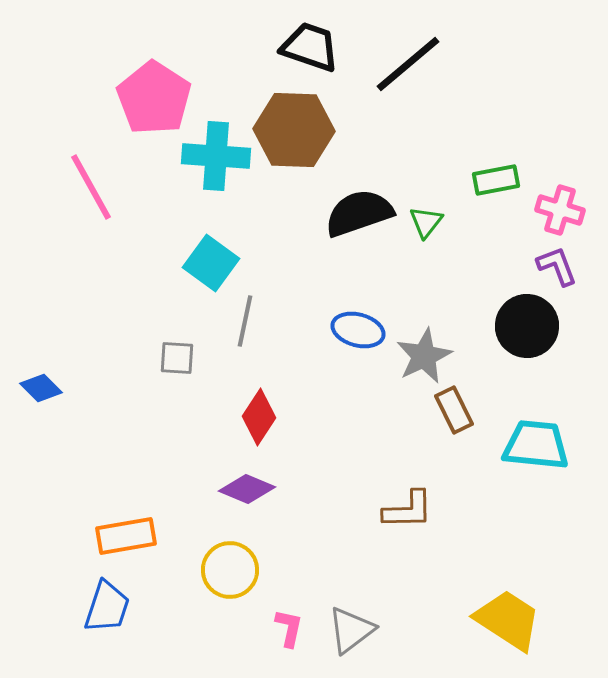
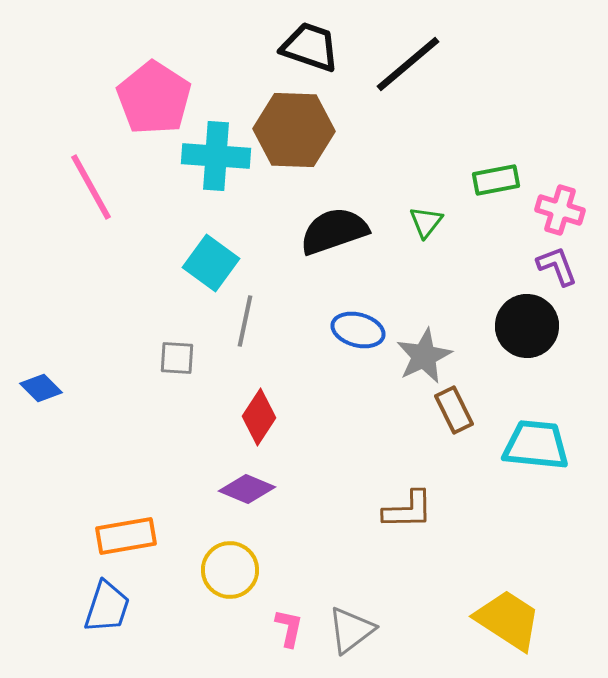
black semicircle: moved 25 px left, 18 px down
